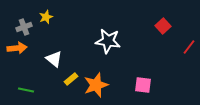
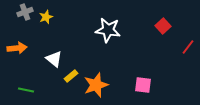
gray cross: moved 1 px right, 15 px up
white star: moved 11 px up
red line: moved 1 px left
yellow rectangle: moved 3 px up
